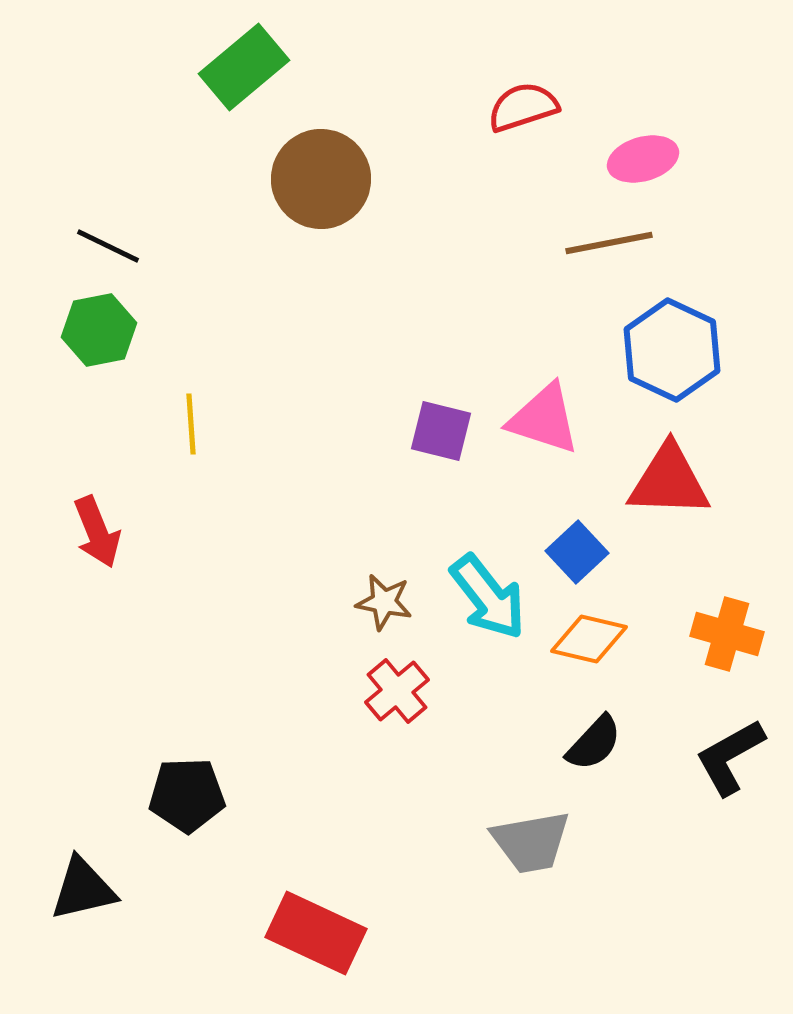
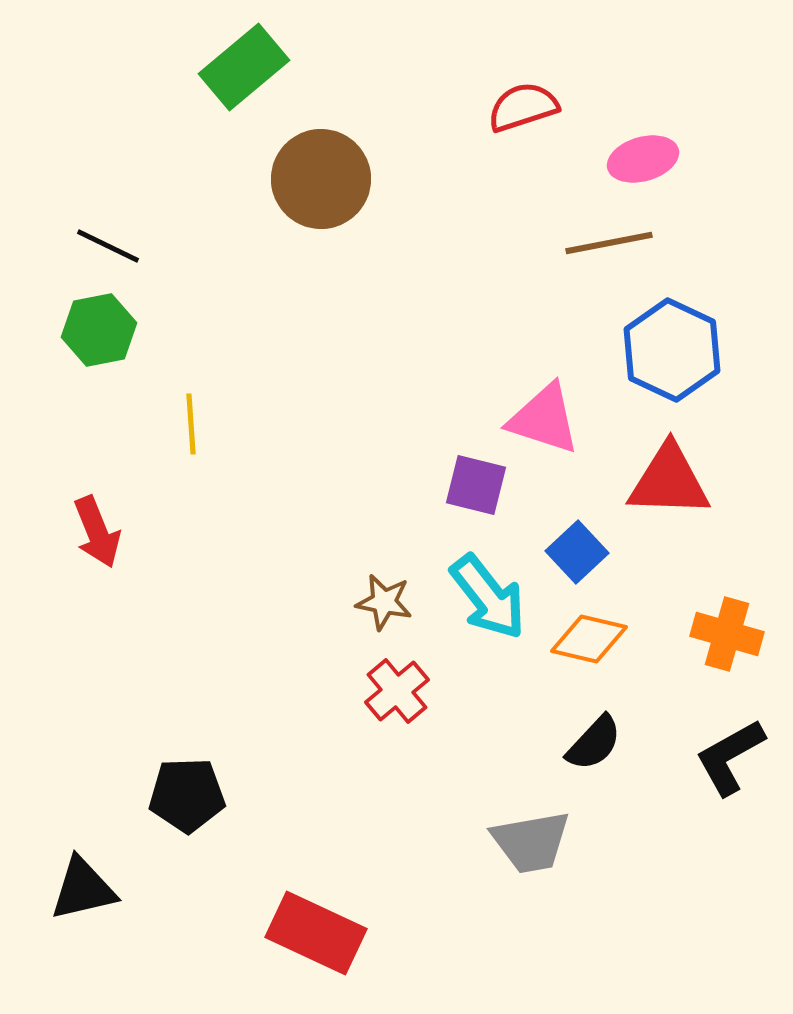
purple square: moved 35 px right, 54 px down
